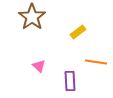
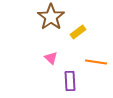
brown star: moved 19 px right
pink triangle: moved 12 px right, 8 px up
